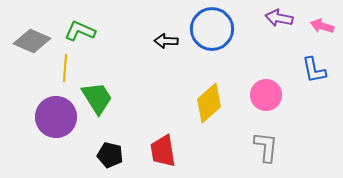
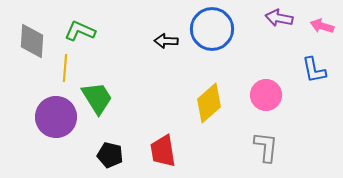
gray diamond: rotated 69 degrees clockwise
